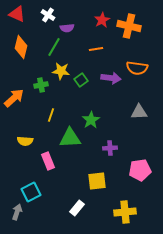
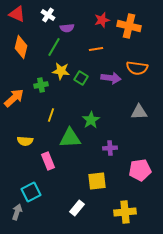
red star: rotated 14 degrees clockwise
green square: moved 2 px up; rotated 24 degrees counterclockwise
